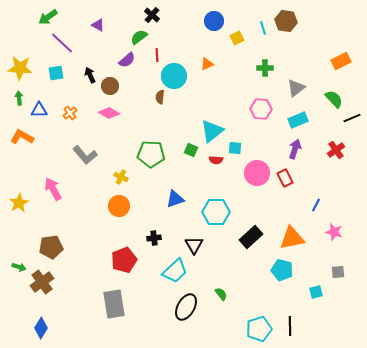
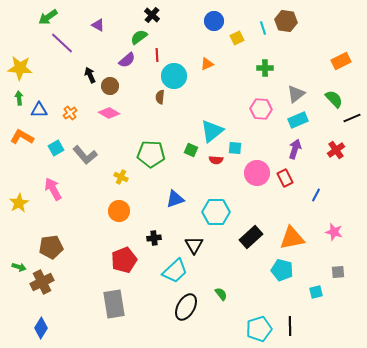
cyan square at (56, 73): moved 75 px down; rotated 21 degrees counterclockwise
gray triangle at (296, 88): moved 6 px down
blue line at (316, 205): moved 10 px up
orange circle at (119, 206): moved 5 px down
brown cross at (42, 282): rotated 10 degrees clockwise
